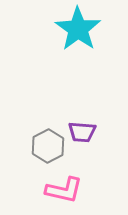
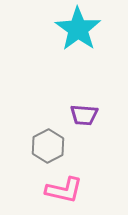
purple trapezoid: moved 2 px right, 17 px up
